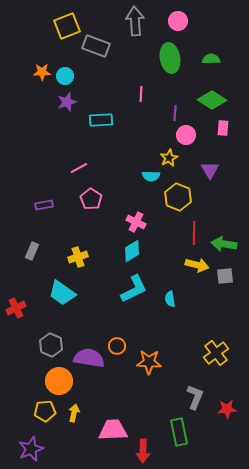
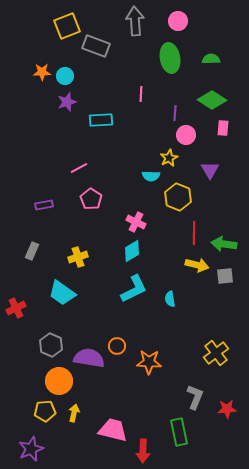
pink trapezoid at (113, 430): rotated 16 degrees clockwise
